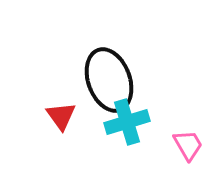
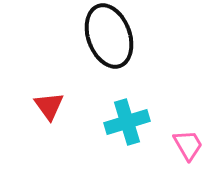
black ellipse: moved 44 px up
red triangle: moved 12 px left, 10 px up
